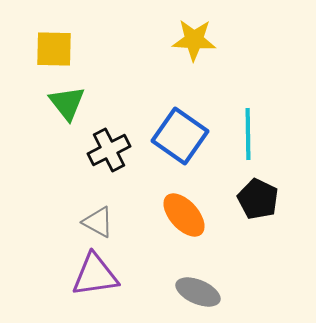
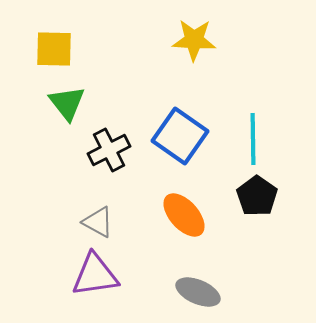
cyan line: moved 5 px right, 5 px down
black pentagon: moved 1 px left, 3 px up; rotated 9 degrees clockwise
